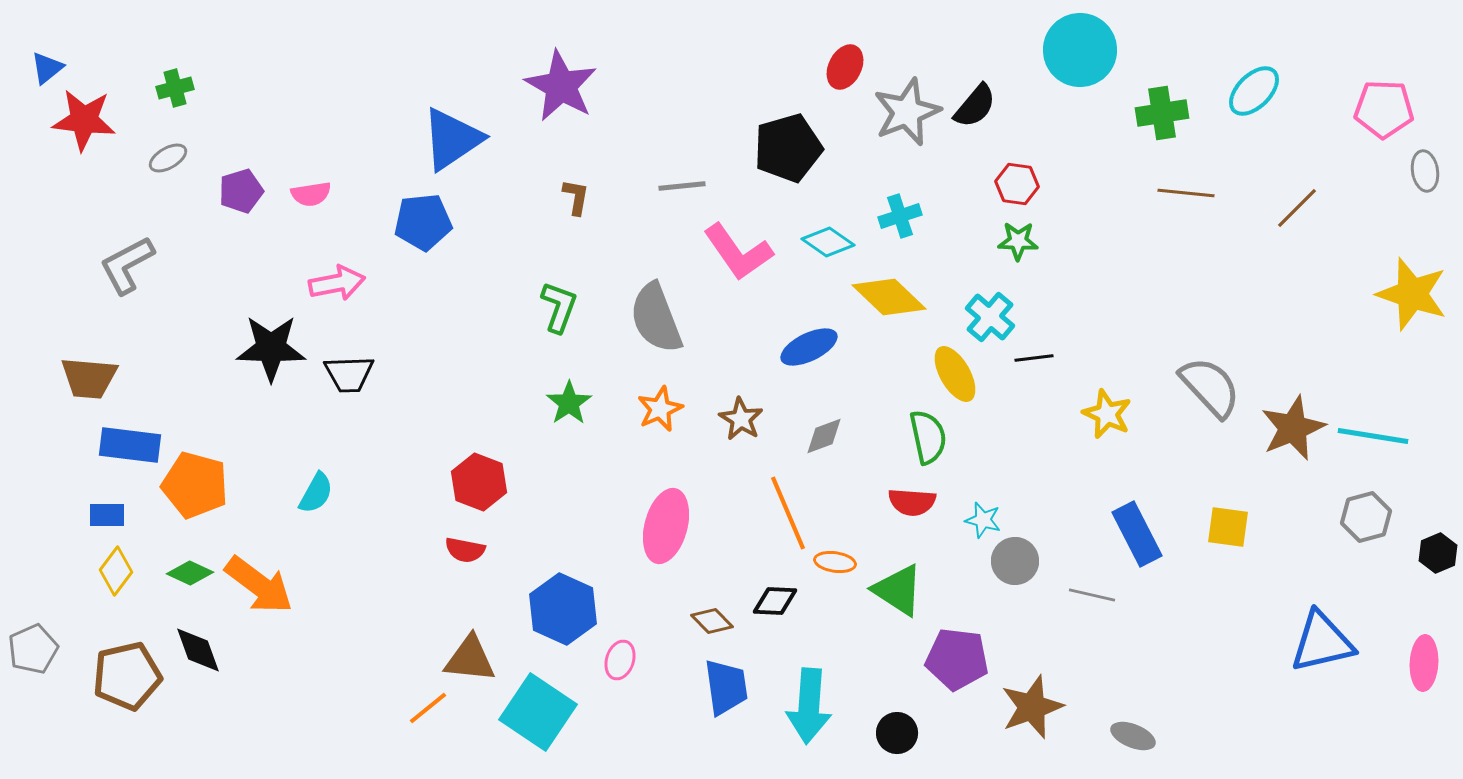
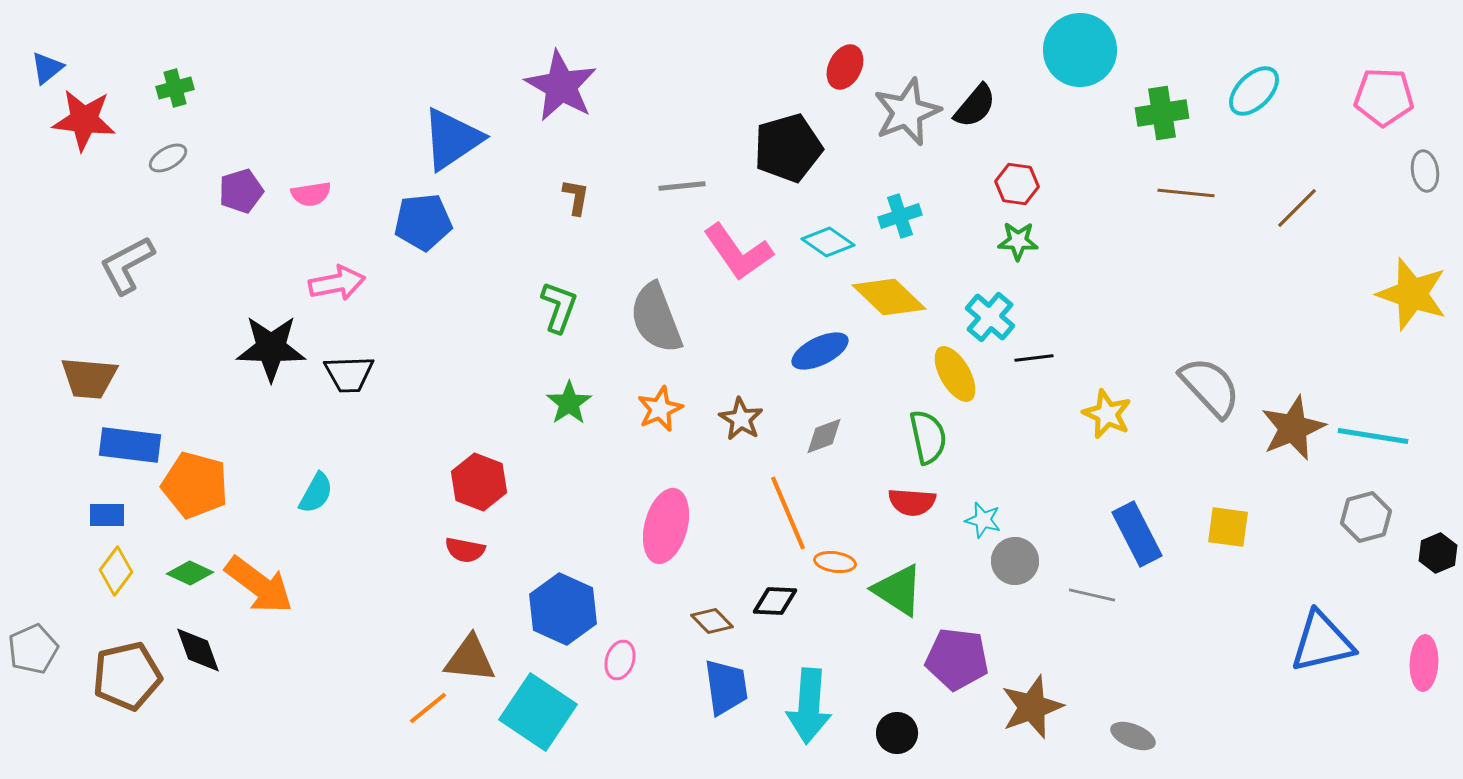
pink pentagon at (1384, 109): moved 12 px up
blue ellipse at (809, 347): moved 11 px right, 4 px down
